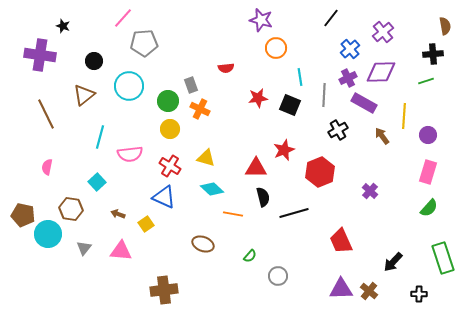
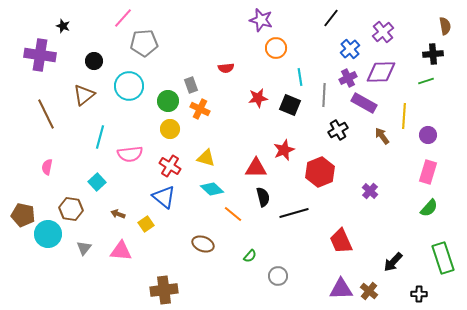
blue triangle at (164, 197): rotated 15 degrees clockwise
orange line at (233, 214): rotated 30 degrees clockwise
